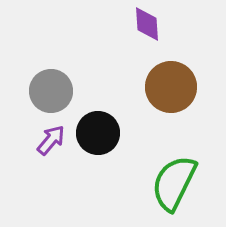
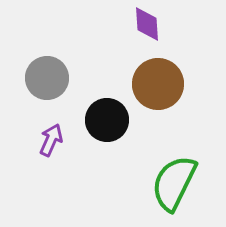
brown circle: moved 13 px left, 3 px up
gray circle: moved 4 px left, 13 px up
black circle: moved 9 px right, 13 px up
purple arrow: rotated 16 degrees counterclockwise
